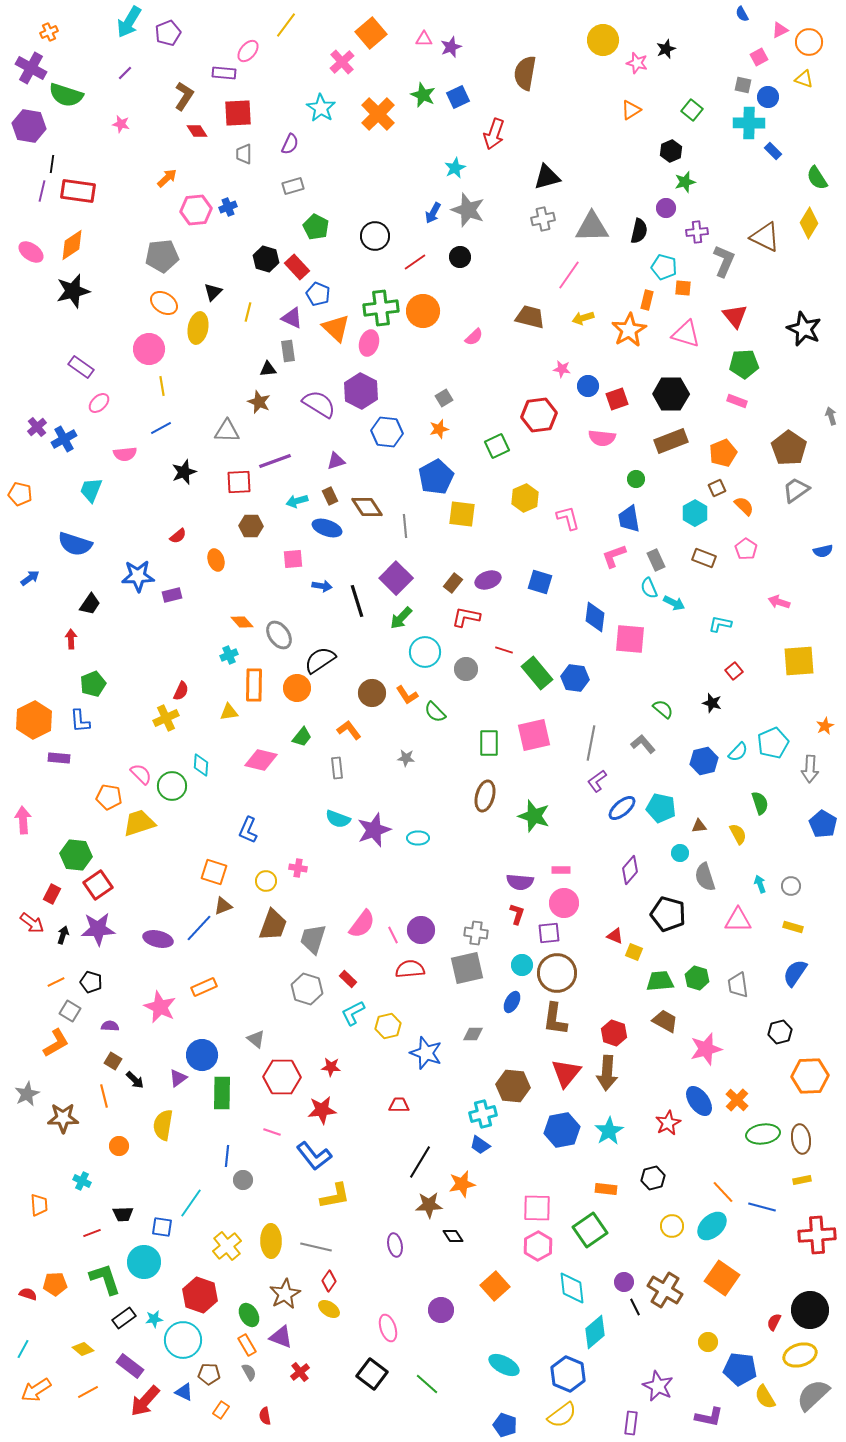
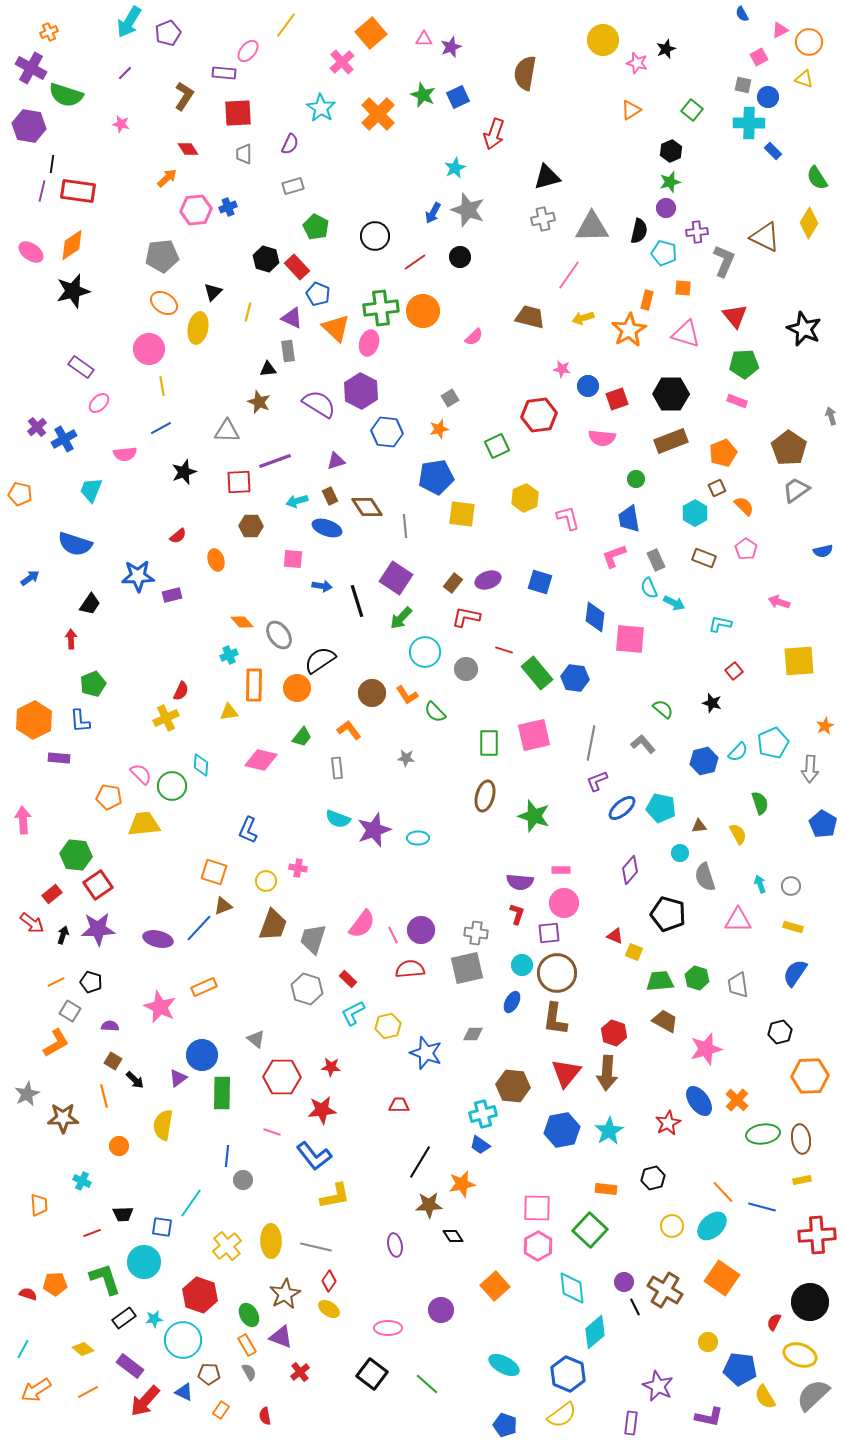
red diamond at (197, 131): moved 9 px left, 18 px down
green star at (685, 182): moved 15 px left
cyan pentagon at (664, 267): moved 14 px up
gray square at (444, 398): moved 6 px right
blue pentagon at (436, 477): rotated 20 degrees clockwise
pink square at (293, 559): rotated 10 degrees clockwise
purple square at (396, 578): rotated 12 degrees counterclockwise
purple L-shape at (597, 781): rotated 15 degrees clockwise
yellow trapezoid at (139, 823): moved 5 px right, 1 px down; rotated 12 degrees clockwise
red rectangle at (52, 894): rotated 24 degrees clockwise
green square at (590, 1230): rotated 12 degrees counterclockwise
black circle at (810, 1310): moved 8 px up
pink ellipse at (388, 1328): rotated 72 degrees counterclockwise
yellow ellipse at (800, 1355): rotated 36 degrees clockwise
